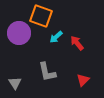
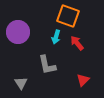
orange square: moved 27 px right
purple circle: moved 1 px left, 1 px up
cyan arrow: rotated 32 degrees counterclockwise
gray L-shape: moved 7 px up
gray triangle: moved 6 px right
